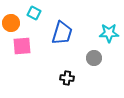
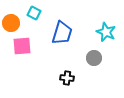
cyan star: moved 3 px left, 1 px up; rotated 24 degrees clockwise
